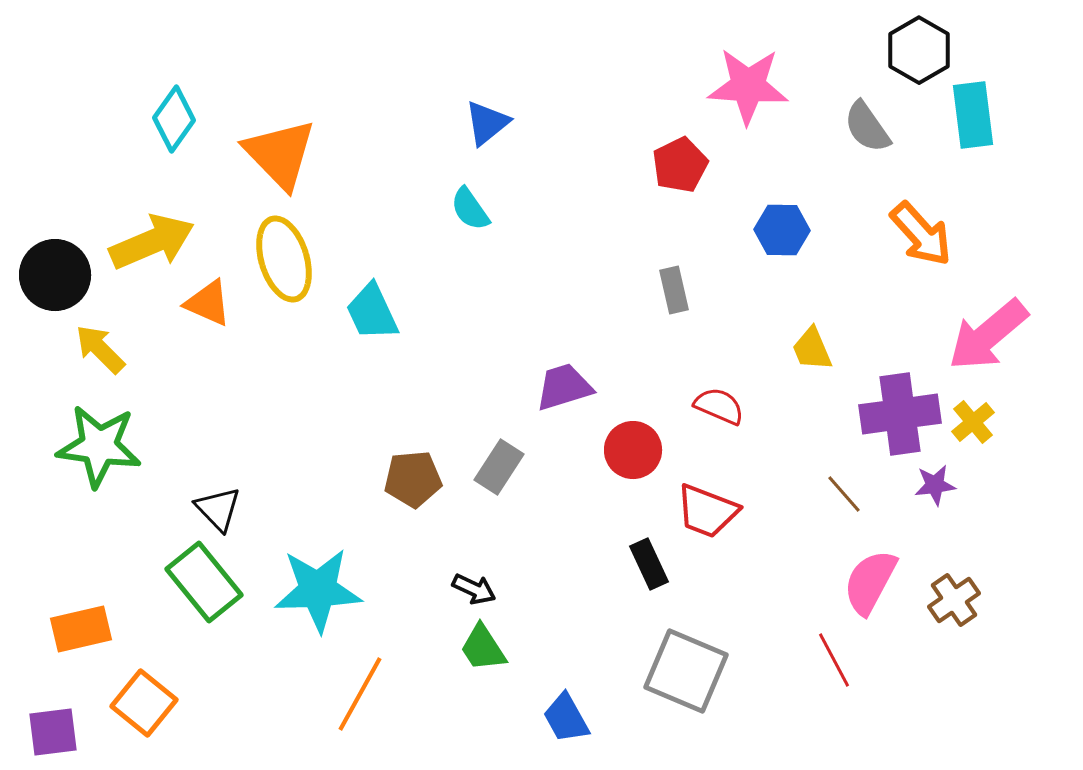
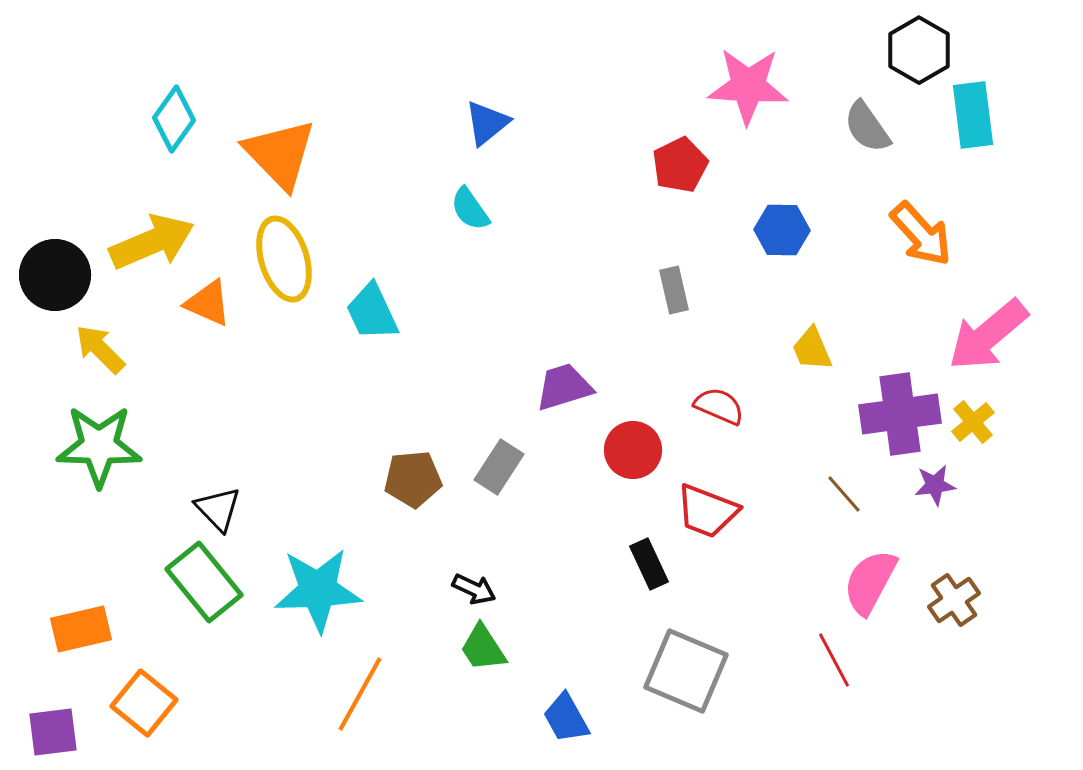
green star at (99, 446): rotated 6 degrees counterclockwise
